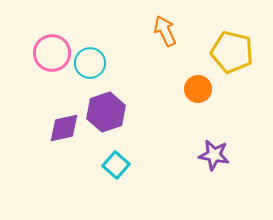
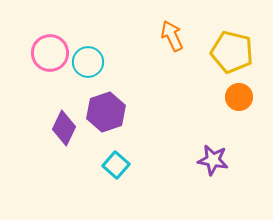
orange arrow: moved 7 px right, 5 px down
pink circle: moved 2 px left
cyan circle: moved 2 px left, 1 px up
orange circle: moved 41 px right, 8 px down
purple diamond: rotated 52 degrees counterclockwise
purple star: moved 1 px left, 5 px down
